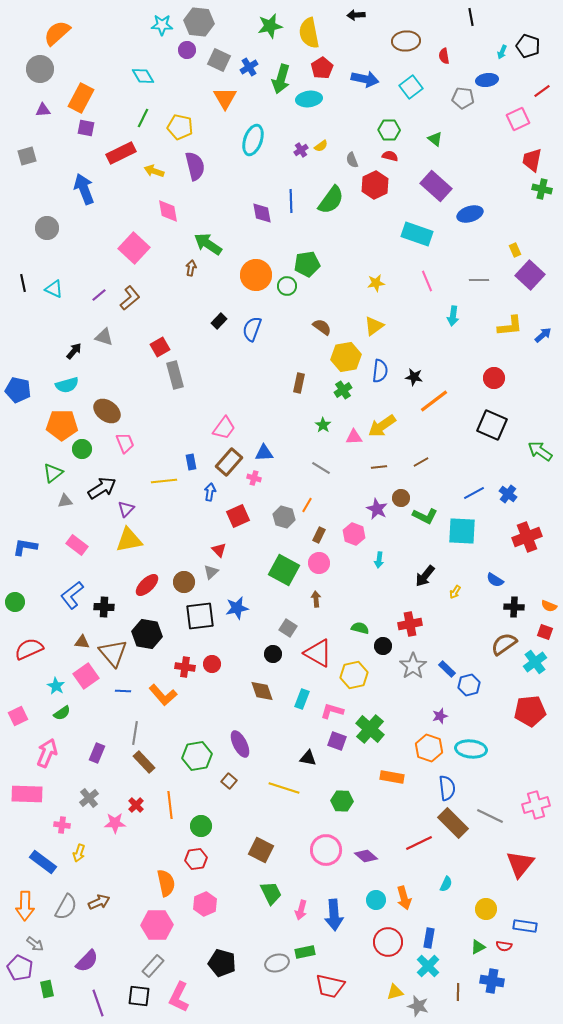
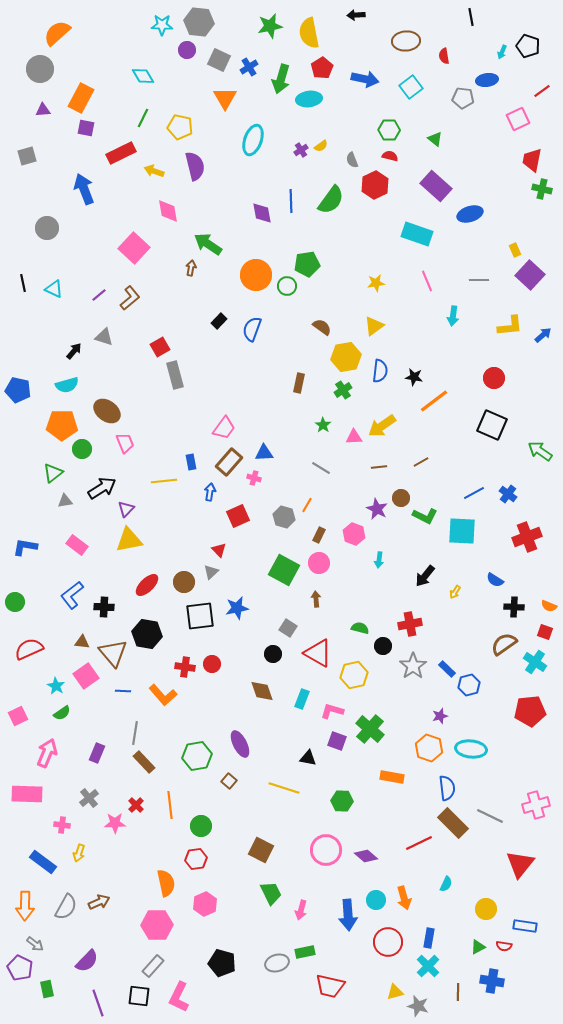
cyan cross at (535, 662): rotated 20 degrees counterclockwise
blue arrow at (334, 915): moved 14 px right
